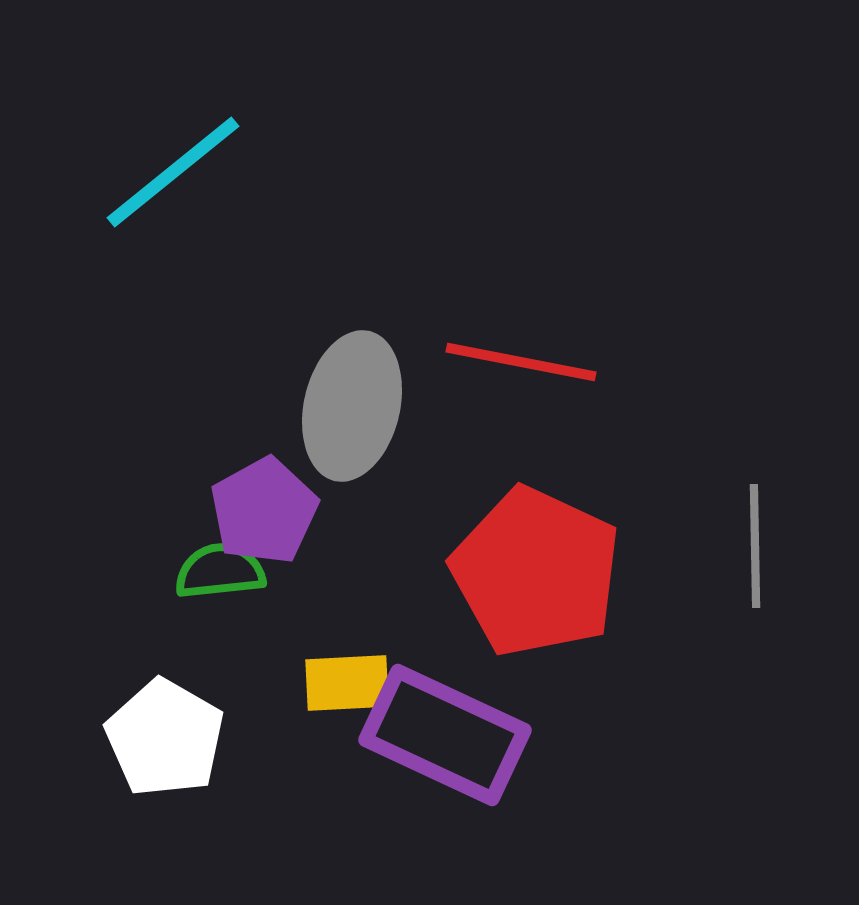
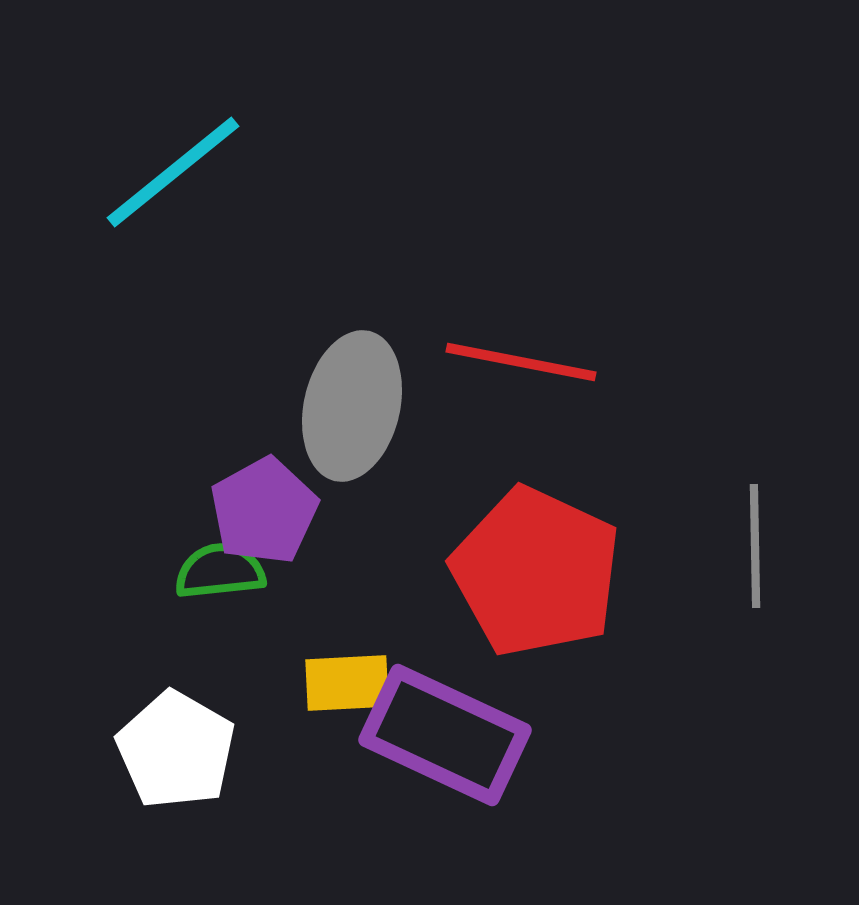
white pentagon: moved 11 px right, 12 px down
